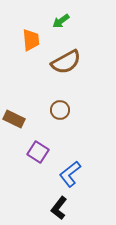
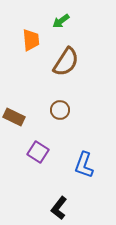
brown semicircle: rotated 28 degrees counterclockwise
brown rectangle: moved 2 px up
blue L-shape: moved 14 px right, 9 px up; rotated 32 degrees counterclockwise
